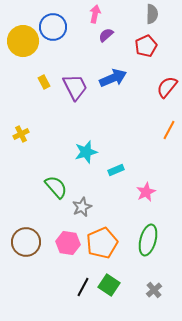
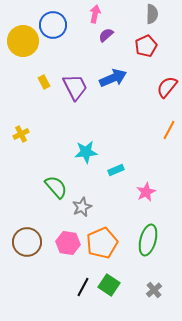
blue circle: moved 2 px up
cyan star: rotated 10 degrees clockwise
brown circle: moved 1 px right
